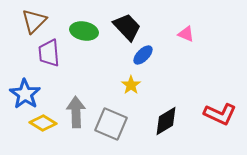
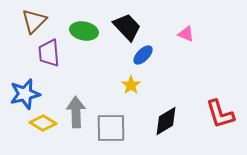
blue star: rotated 24 degrees clockwise
red L-shape: rotated 48 degrees clockwise
gray square: moved 4 px down; rotated 24 degrees counterclockwise
